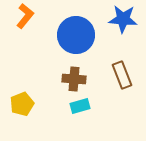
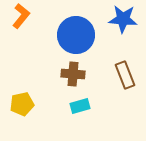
orange L-shape: moved 4 px left
brown rectangle: moved 3 px right
brown cross: moved 1 px left, 5 px up
yellow pentagon: rotated 10 degrees clockwise
